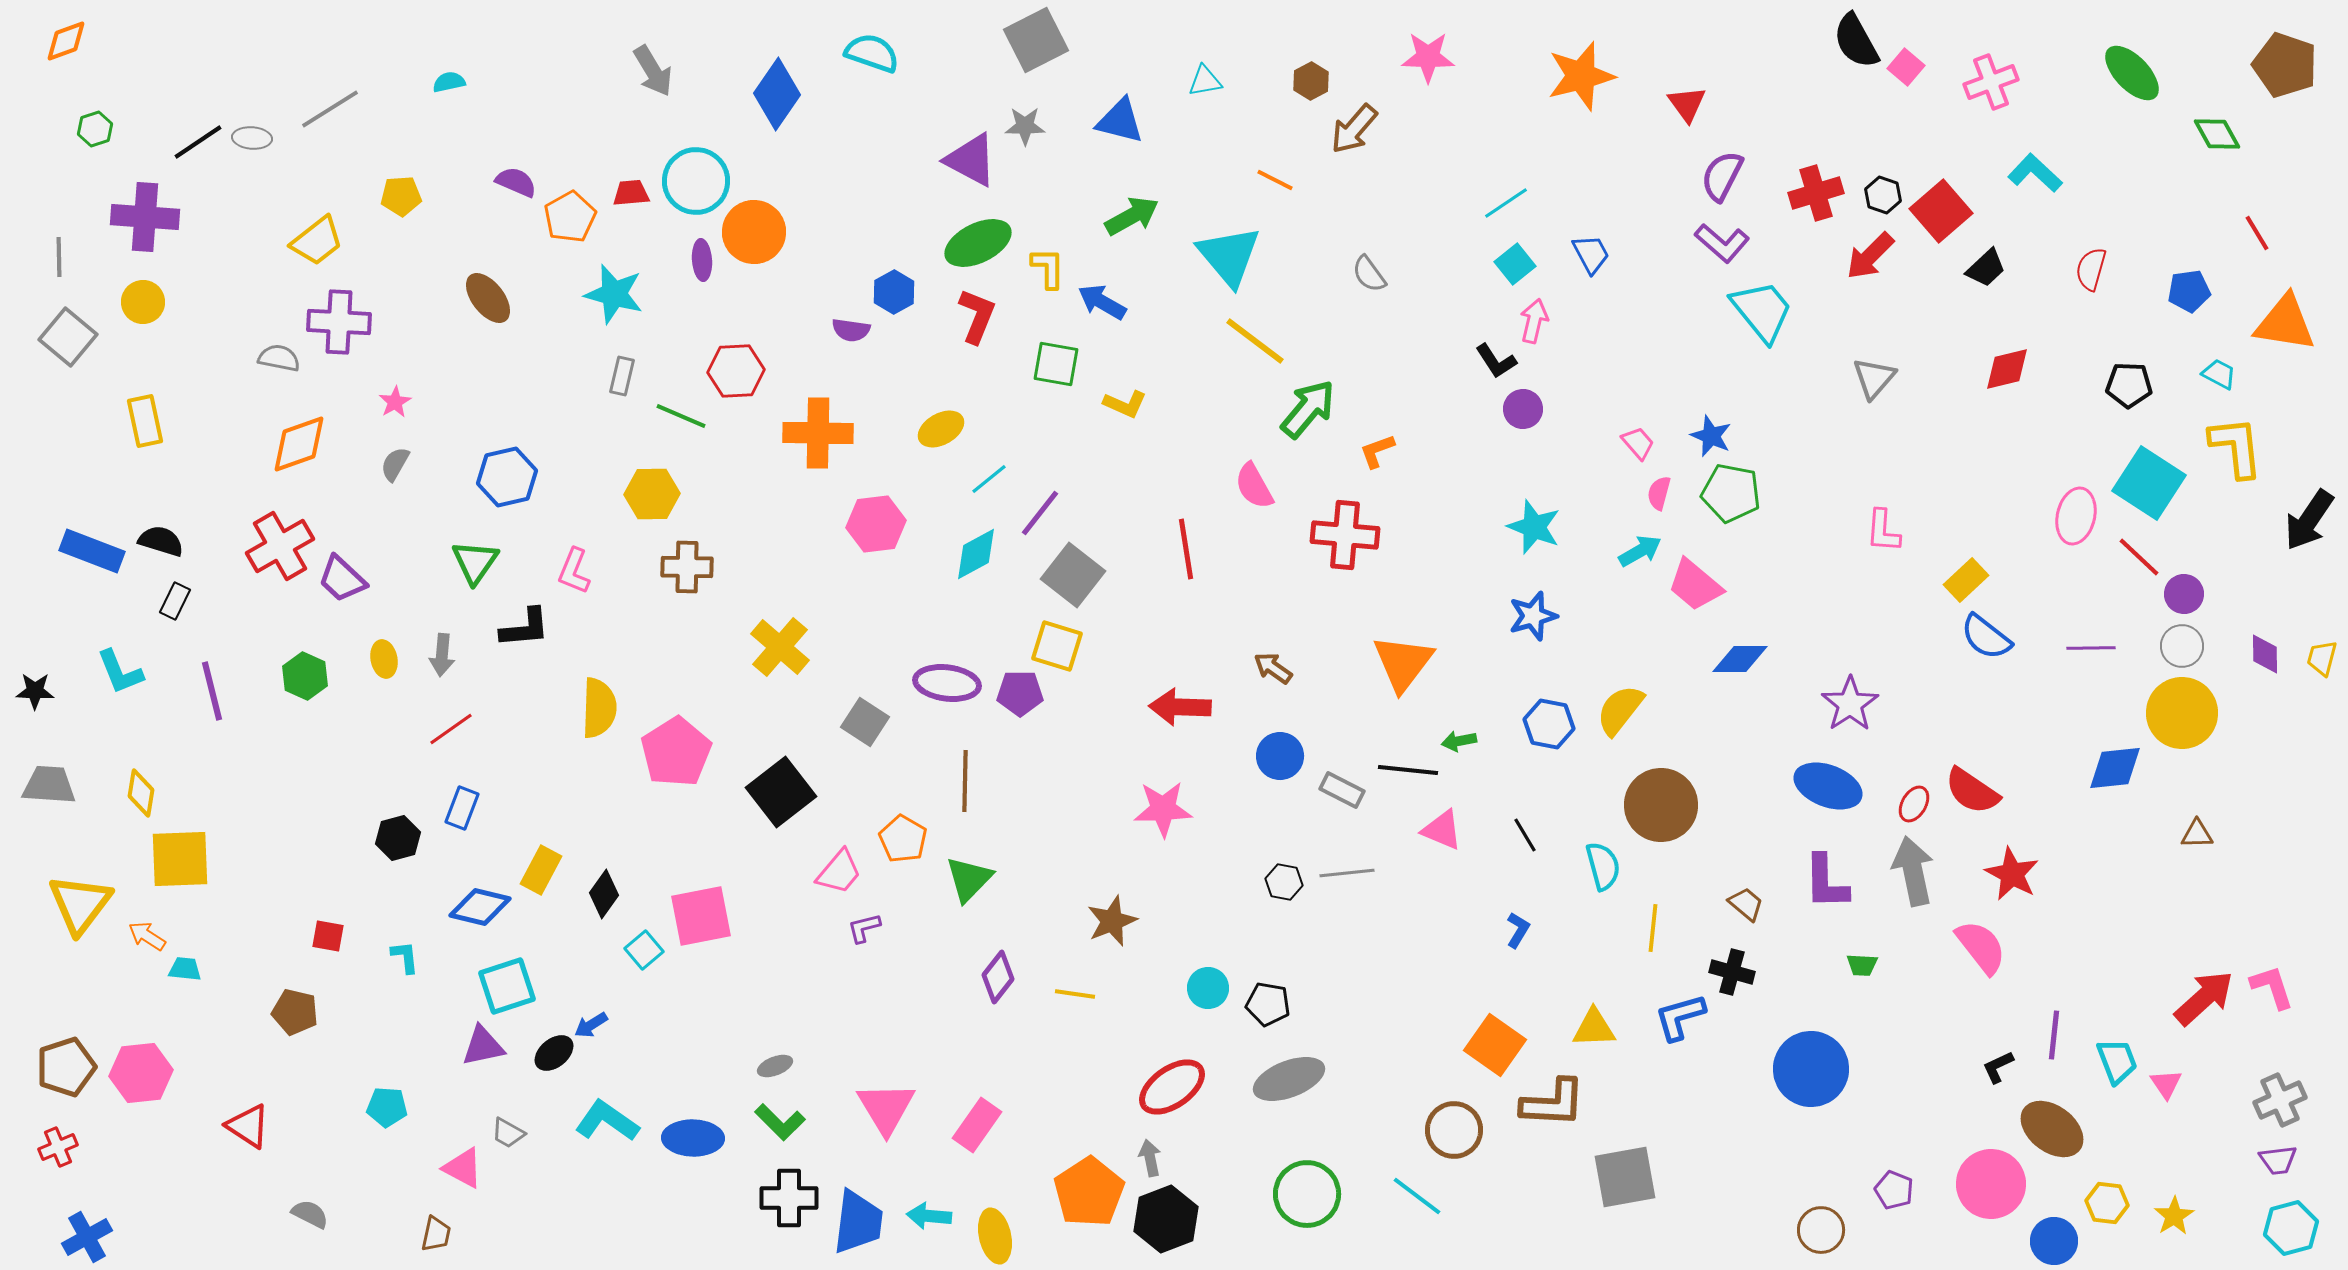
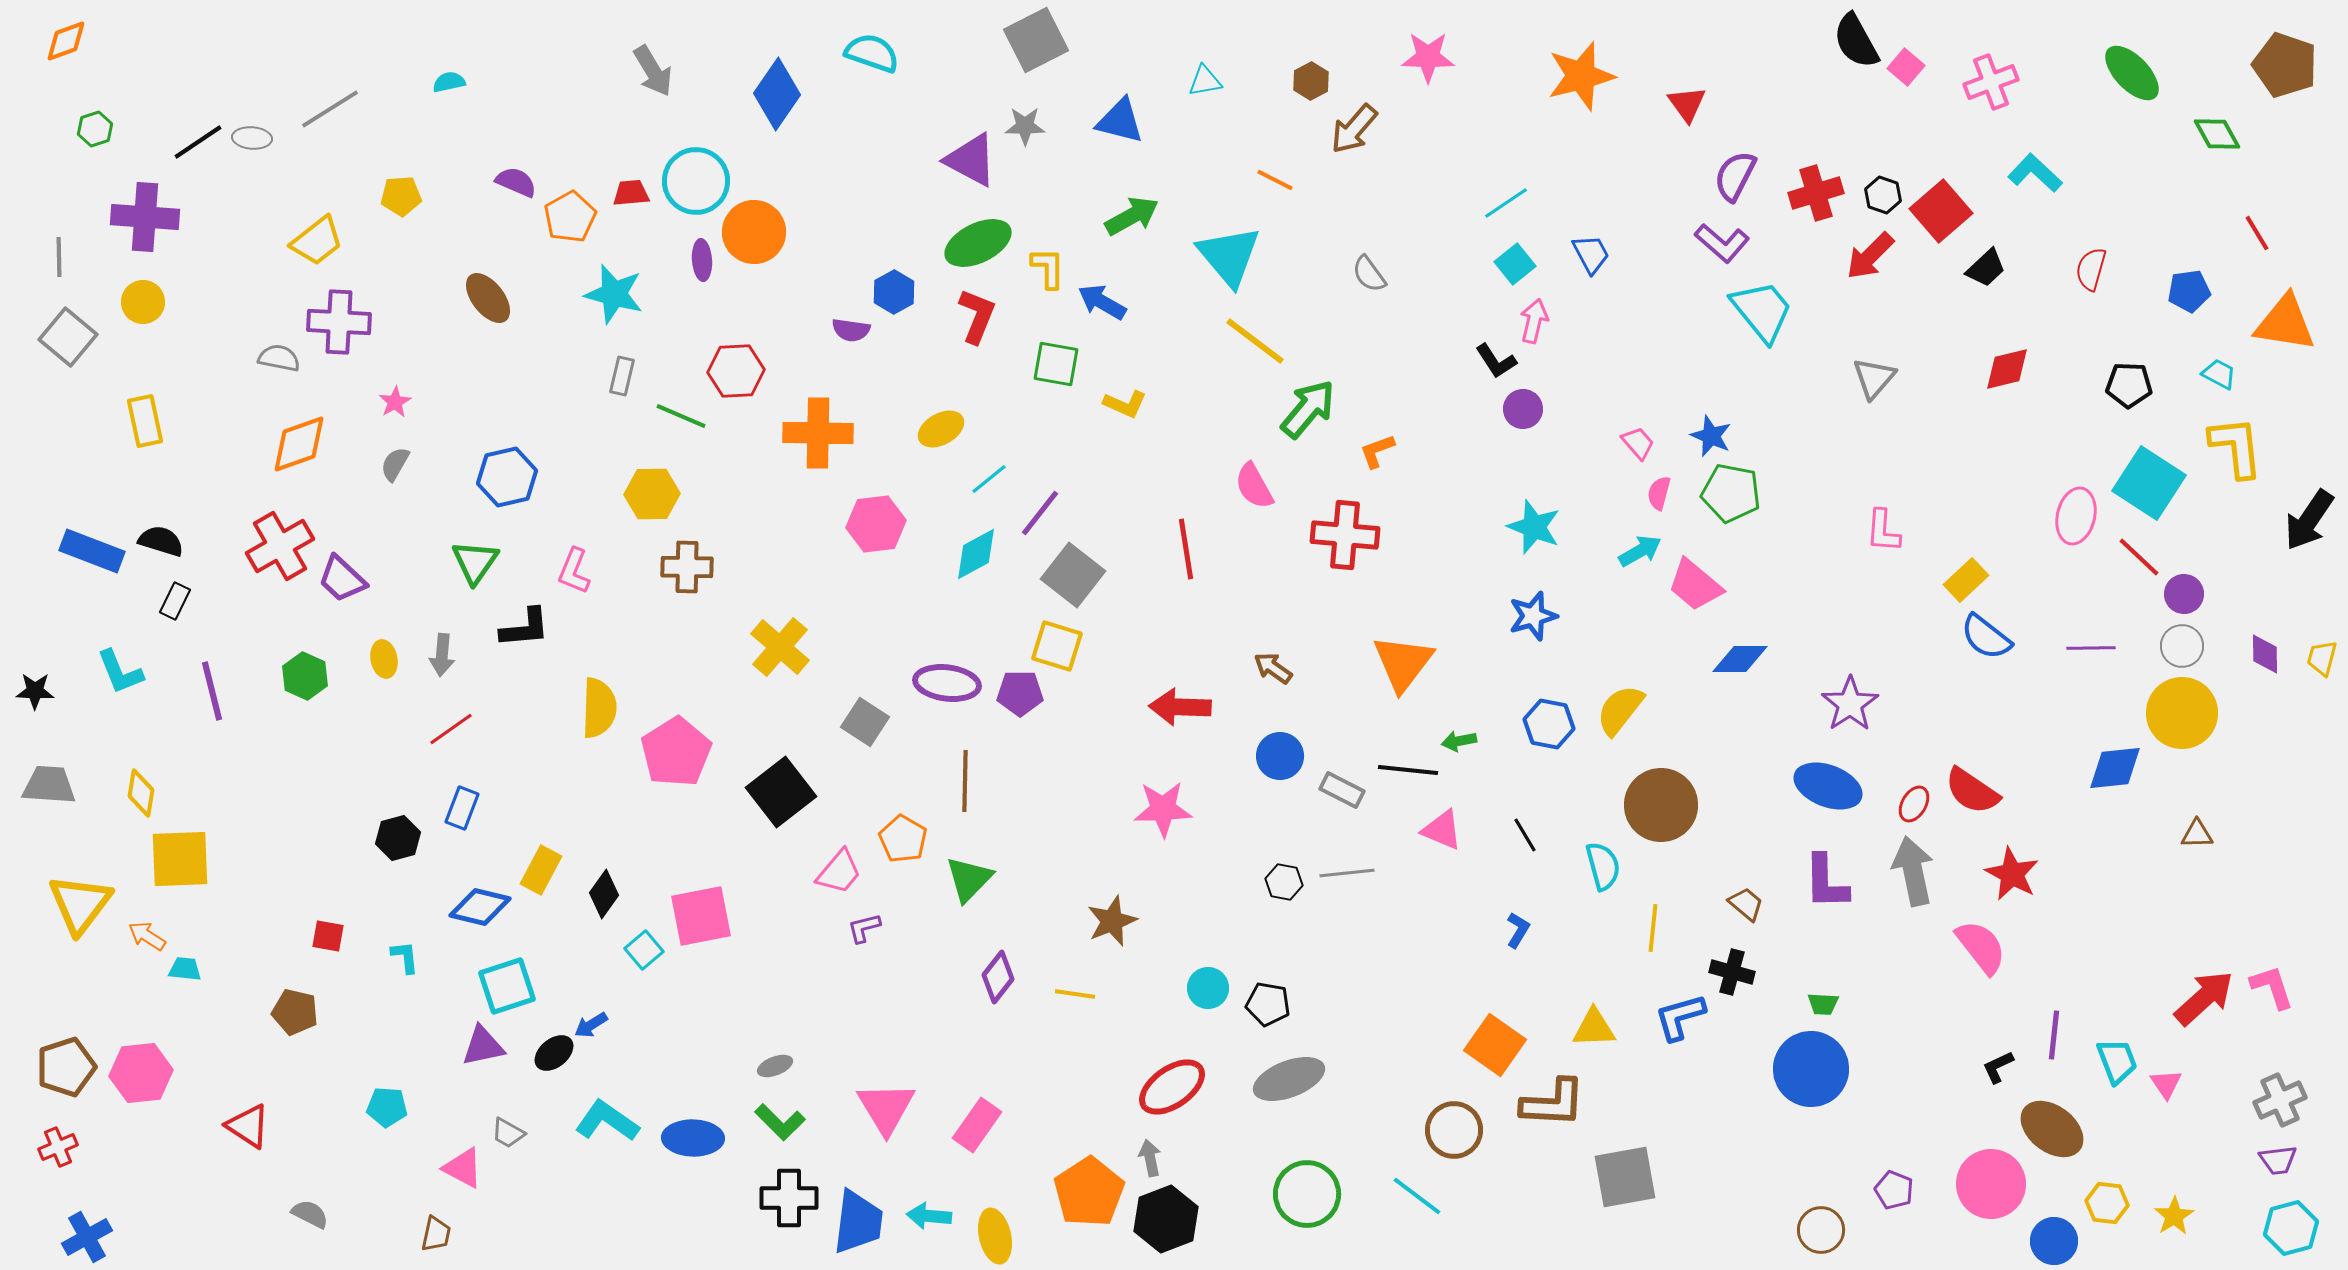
purple semicircle at (1722, 176): moved 13 px right
green trapezoid at (1862, 965): moved 39 px left, 39 px down
